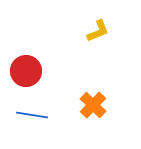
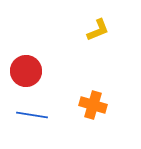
yellow L-shape: moved 1 px up
orange cross: rotated 28 degrees counterclockwise
